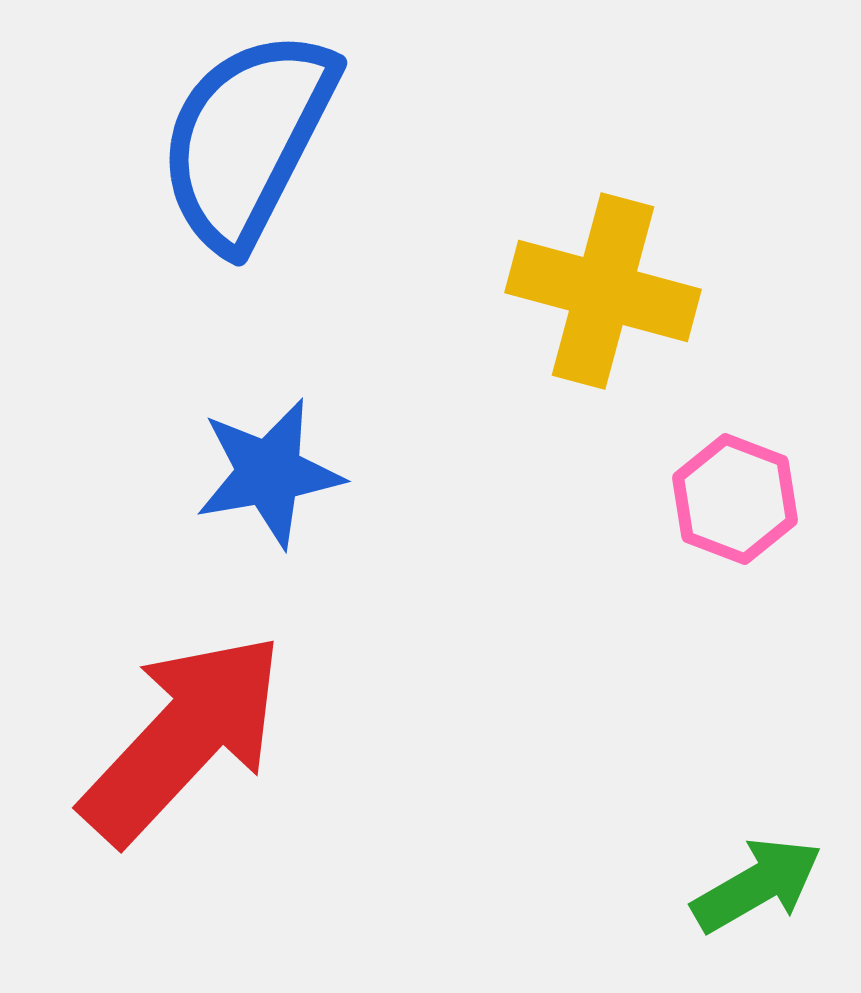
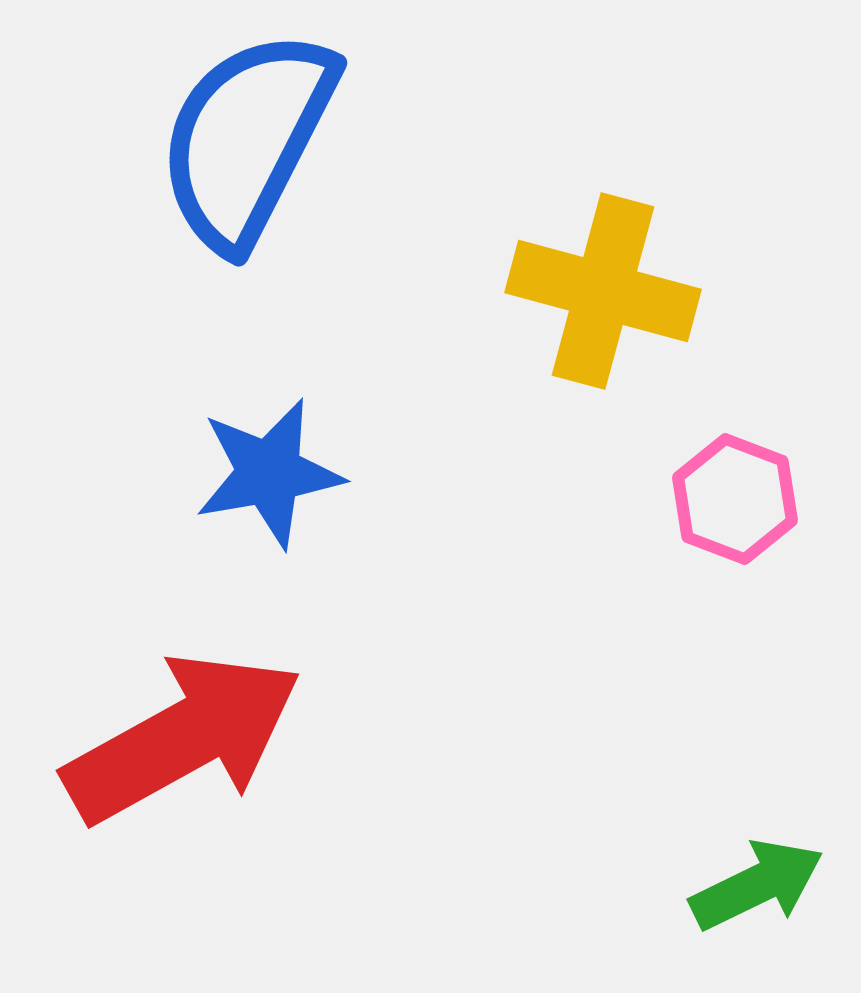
red arrow: rotated 18 degrees clockwise
green arrow: rotated 4 degrees clockwise
